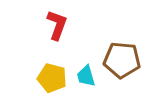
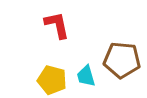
red L-shape: rotated 32 degrees counterclockwise
yellow pentagon: moved 2 px down
